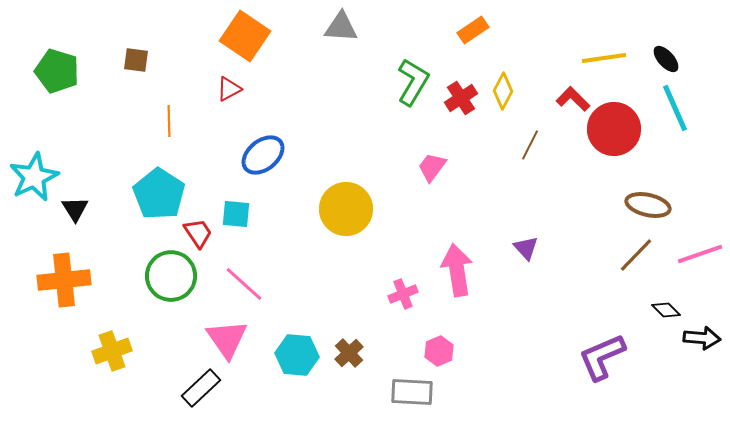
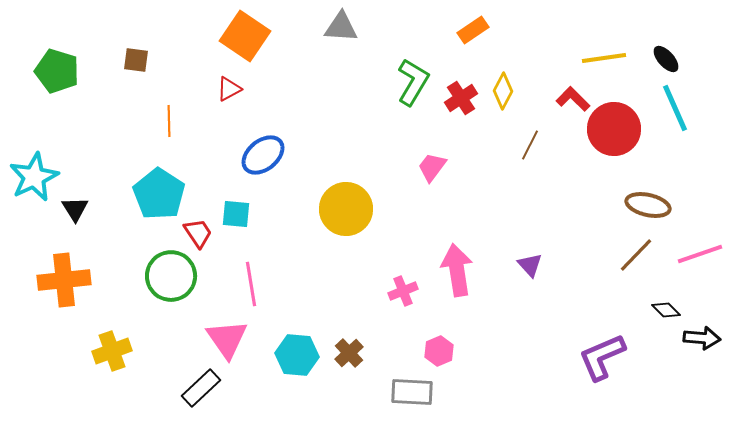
purple triangle at (526, 248): moved 4 px right, 17 px down
pink line at (244, 284): moved 7 px right; rotated 39 degrees clockwise
pink cross at (403, 294): moved 3 px up
